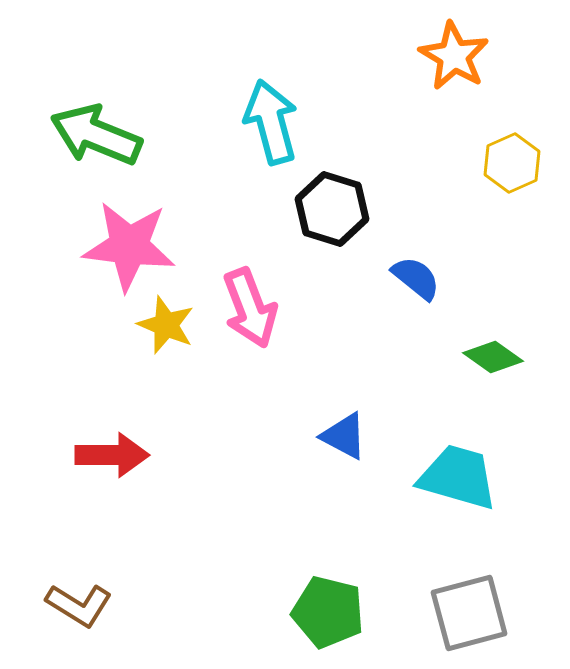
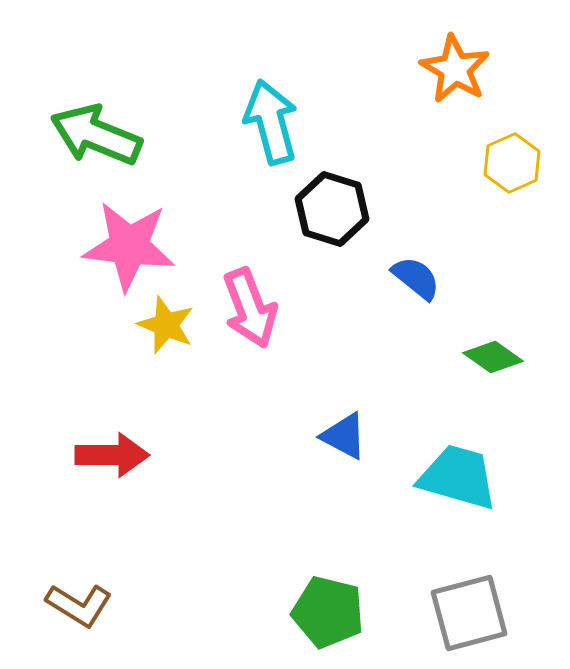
orange star: moved 1 px right, 13 px down
